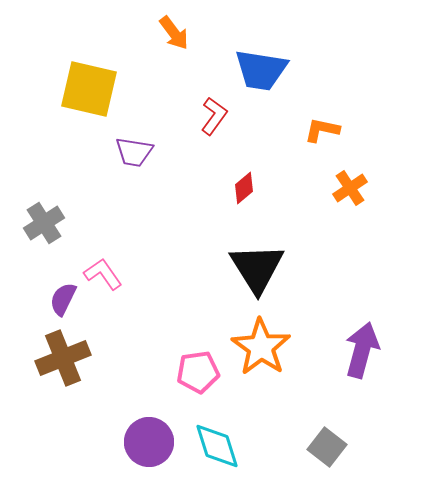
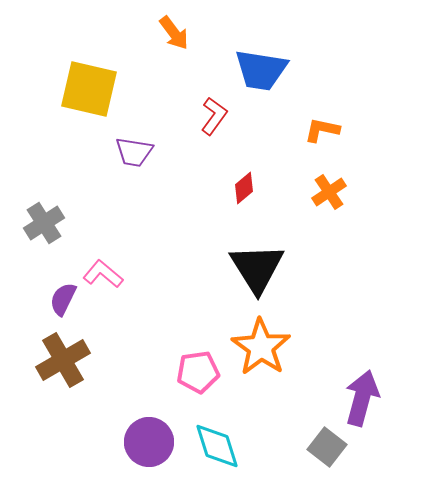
orange cross: moved 21 px left, 4 px down
pink L-shape: rotated 15 degrees counterclockwise
purple arrow: moved 48 px down
brown cross: moved 2 px down; rotated 8 degrees counterclockwise
